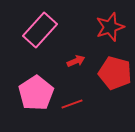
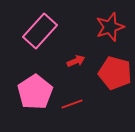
pink rectangle: moved 1 px down
pink pentagon: moved 1 px left, 1 px up
